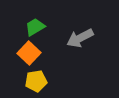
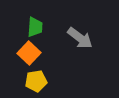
green trapezoid: rotated 125 degrees clockwise
gray arrow: rotated 116 degrees counterclockwise
